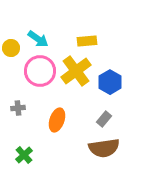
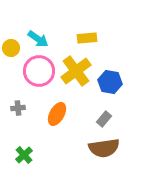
yellow rectangle: moved 3 px up
pink circle: moved 1 px left
blue hexagon: rotated 20 degrees counterclockwise
orange ellipse: moved 6 px up; rotated 10 degrees clockwise
